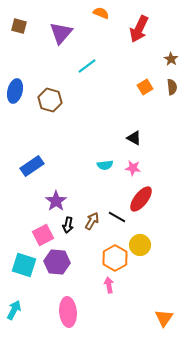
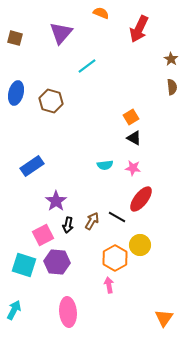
brown square: moved 4 px left, 12 px down
orange square: moved 14 px left, 30 px down
blue ellipse: moved 1 px right, 2 px down
brown hexagon: moved 1 px right, 1 px down
